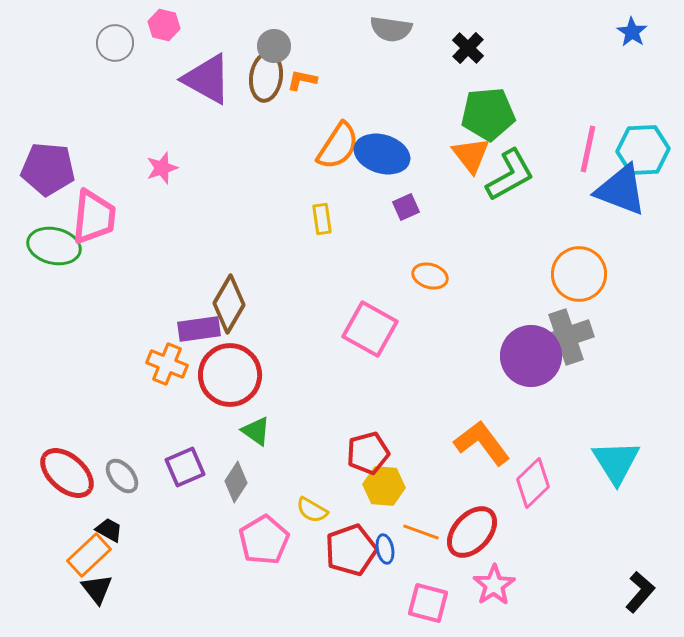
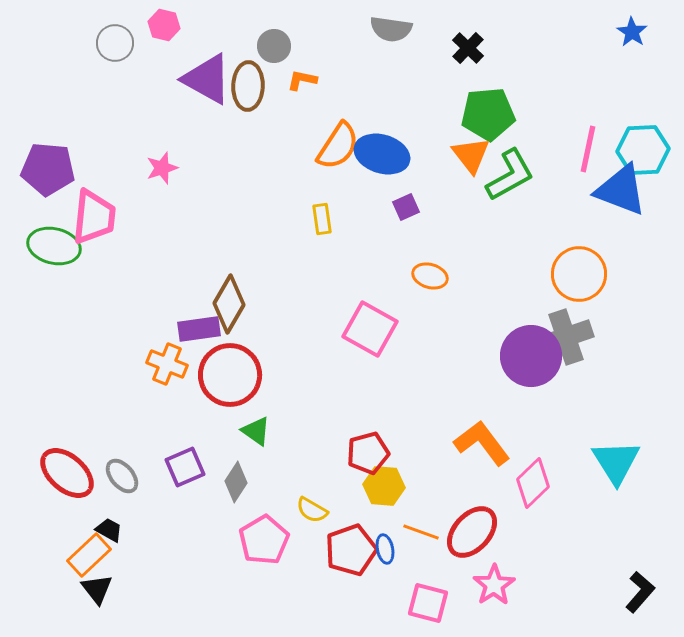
brown ellipse at (266, 77): moved 18 px left, 9 px down; rotated 6 degrees counterclockwise
